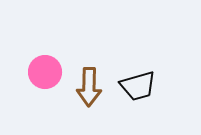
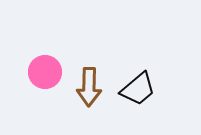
black trapezoid: moved 3 px down; rotated 24 degrees counterclockwise
